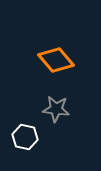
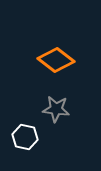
orange diamond: rotated 12 degrees counterclockwise
